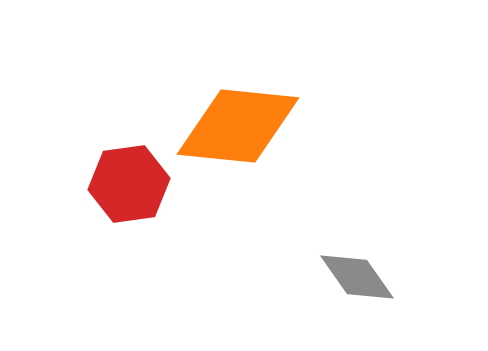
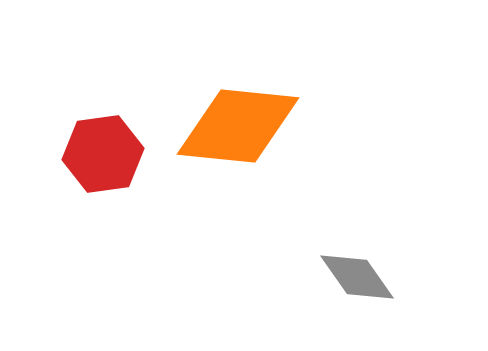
red hexagon: moved 26 px left, 30 px up
